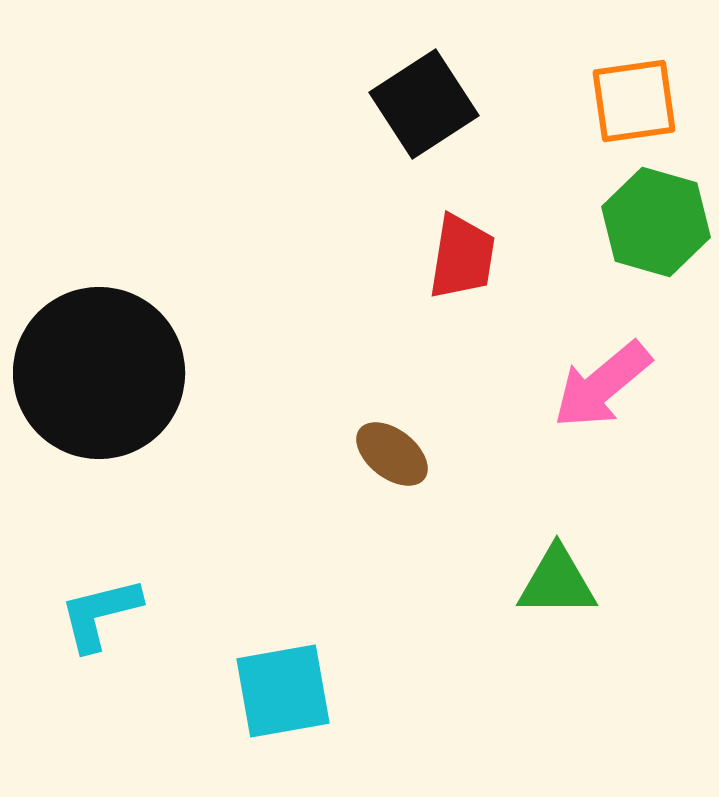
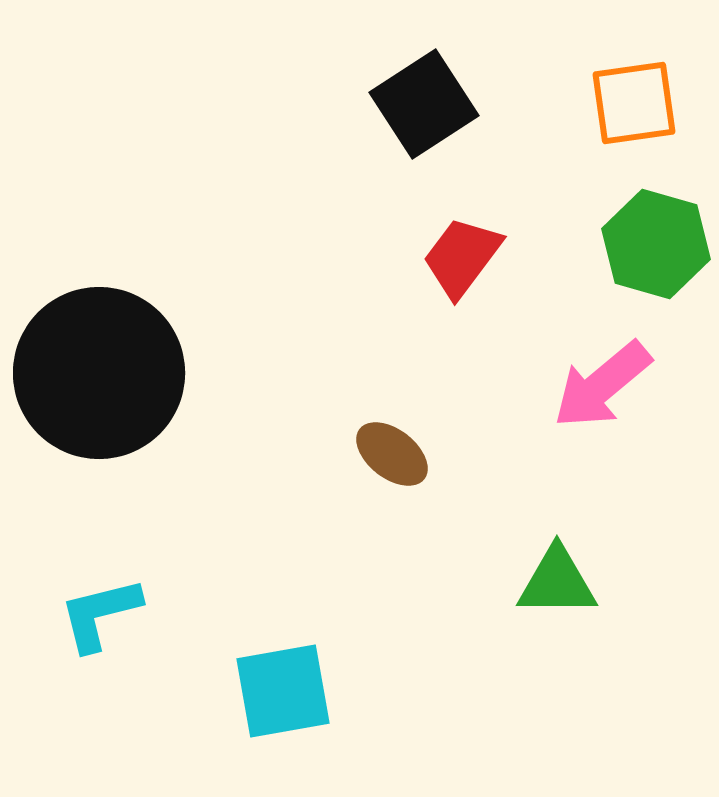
orange square: moved 2 px down
green hexagon: moved 22 px down
red trapezoid: rotated 152 degrees counterclockwise
